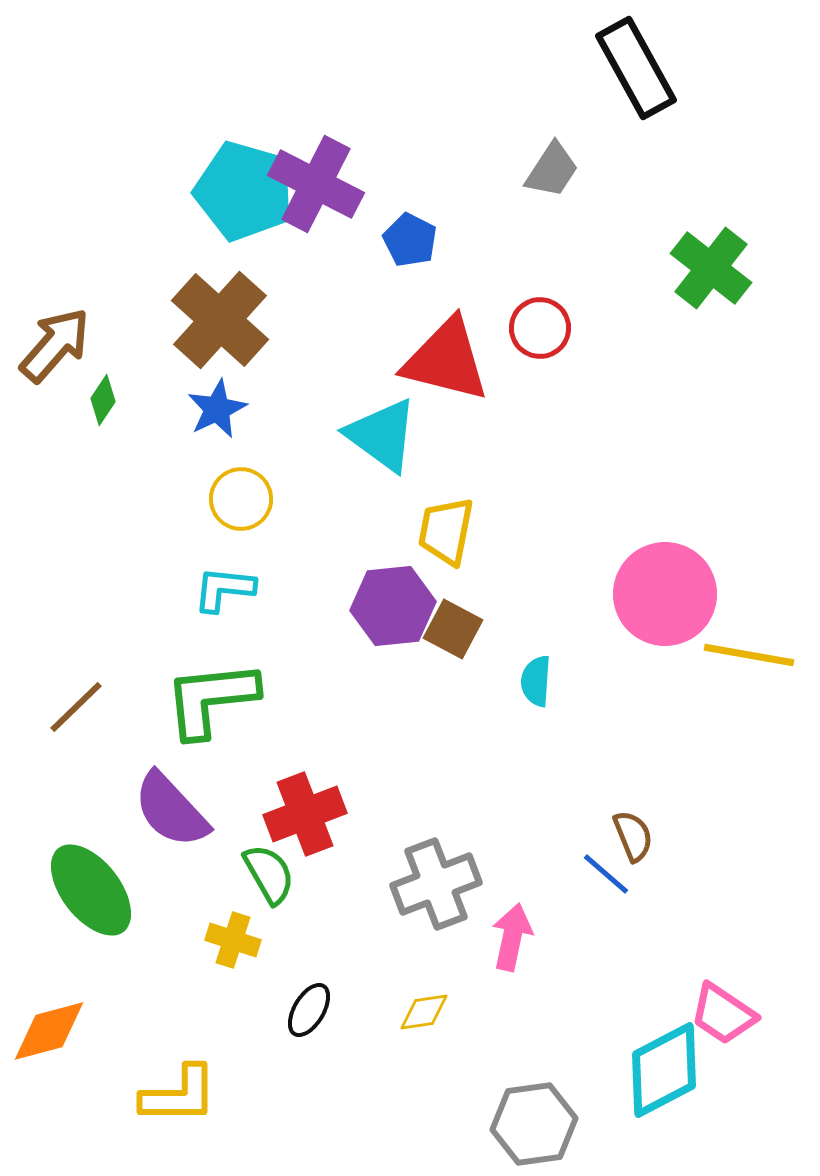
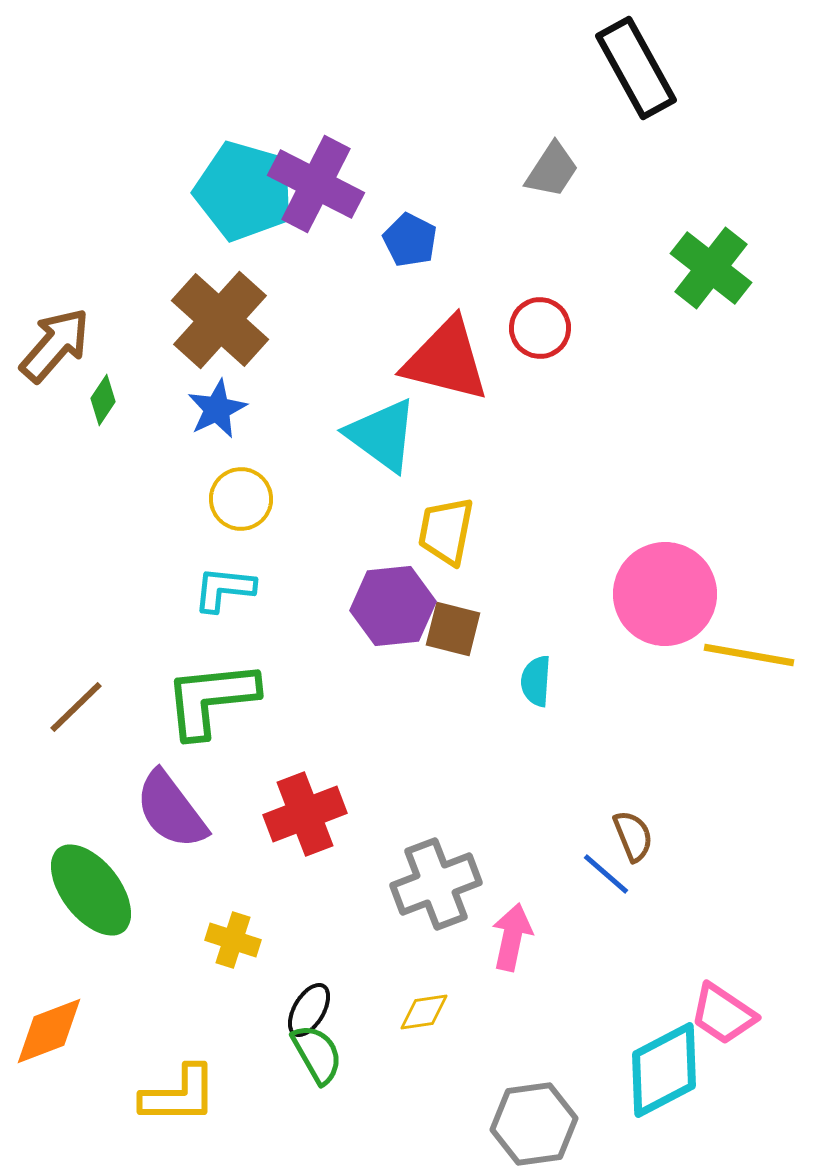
brown square: rotated 14 degrees counterclockwise
purple semicircle: rotated 6 degrees clockwise
green semicircle: moved 48 px right, 180 px down
orange diamond: rotated 6 degrees counterclockwise
